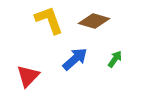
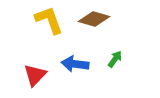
brown diamond: moved 2 px up
blue arrow: moved 5 px down; rotated 132 degrees counterclockwise
red triangle: moved 7 px right, 1 px up
